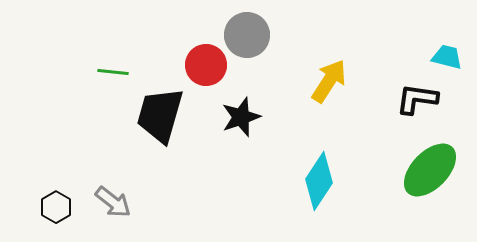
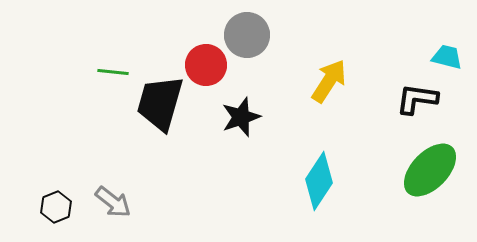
black trapezoid: moved 12 px up
black hexagon: rotated 8 degrees clockwise
